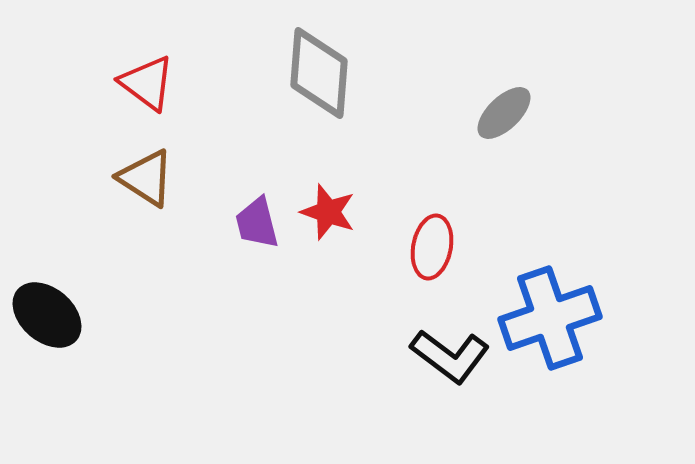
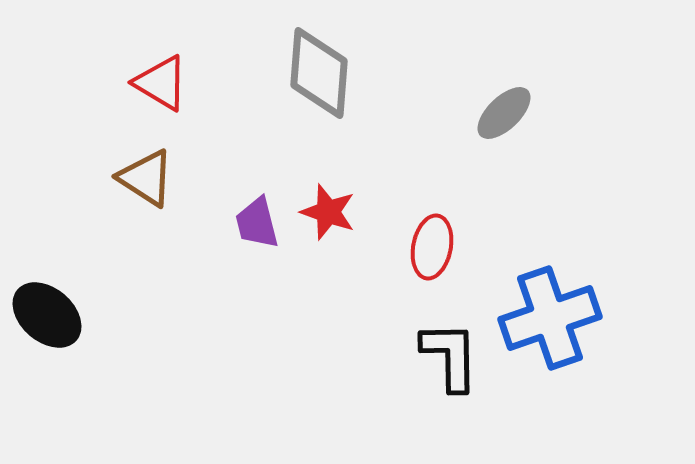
red triangle: moved 14 px right; rotated 6 degrees counterclockwise
black L-shape: rotated 128 degrees counterclockwise
